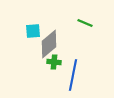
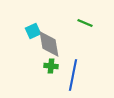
cyan square: rotated 21 degrees counterclockwise
gray diamond: rotated 60 degrees counterclockwise
green cross: moved 3 px left, 4 px down
